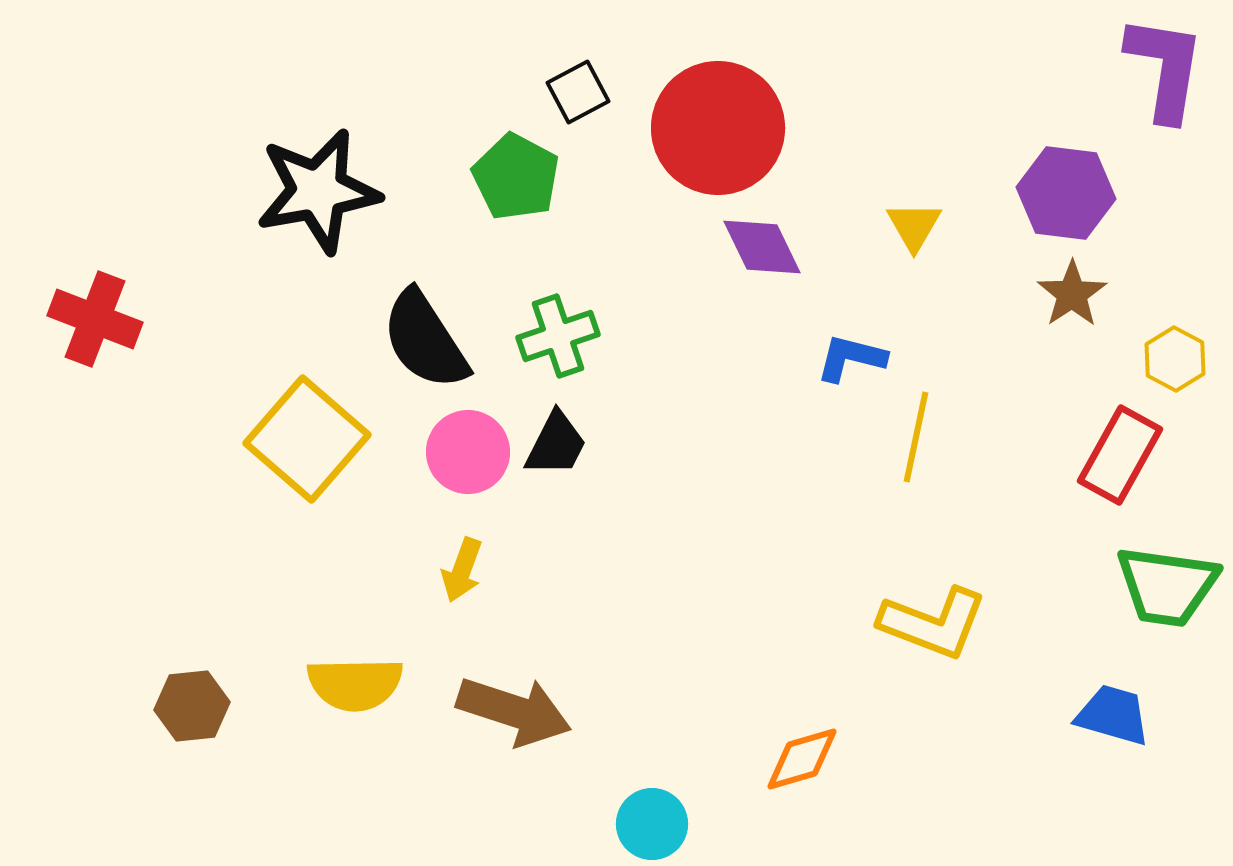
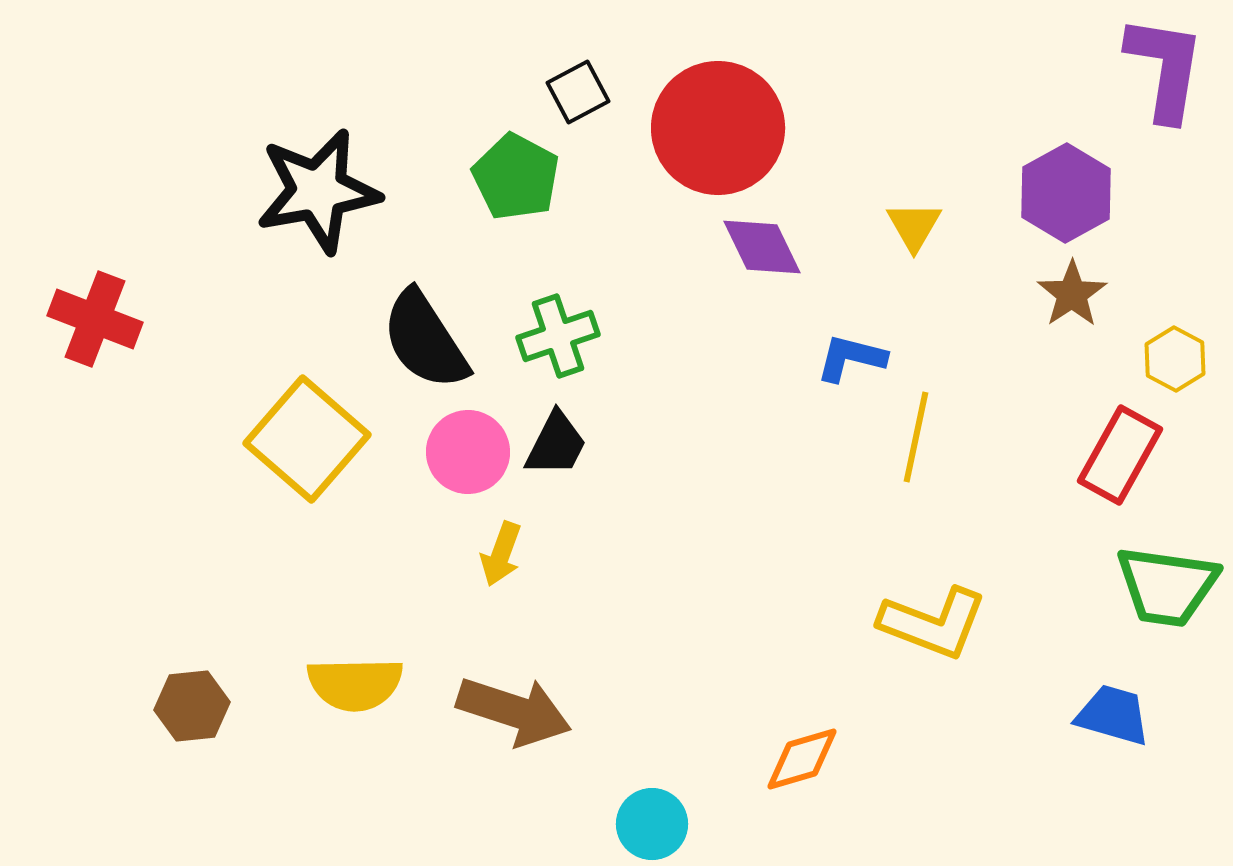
purple hexagon: rotated 24 degrees clockwise
yellow arrow: moved 39 px right, 16 px up
